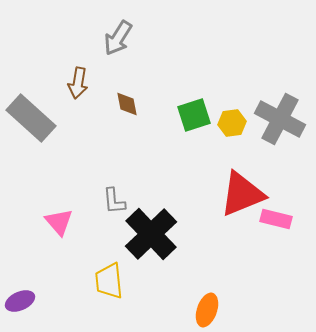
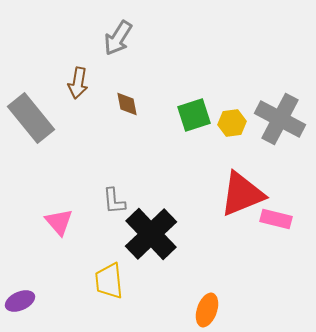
gray rectangle: rotated 9 degrees clockwise
